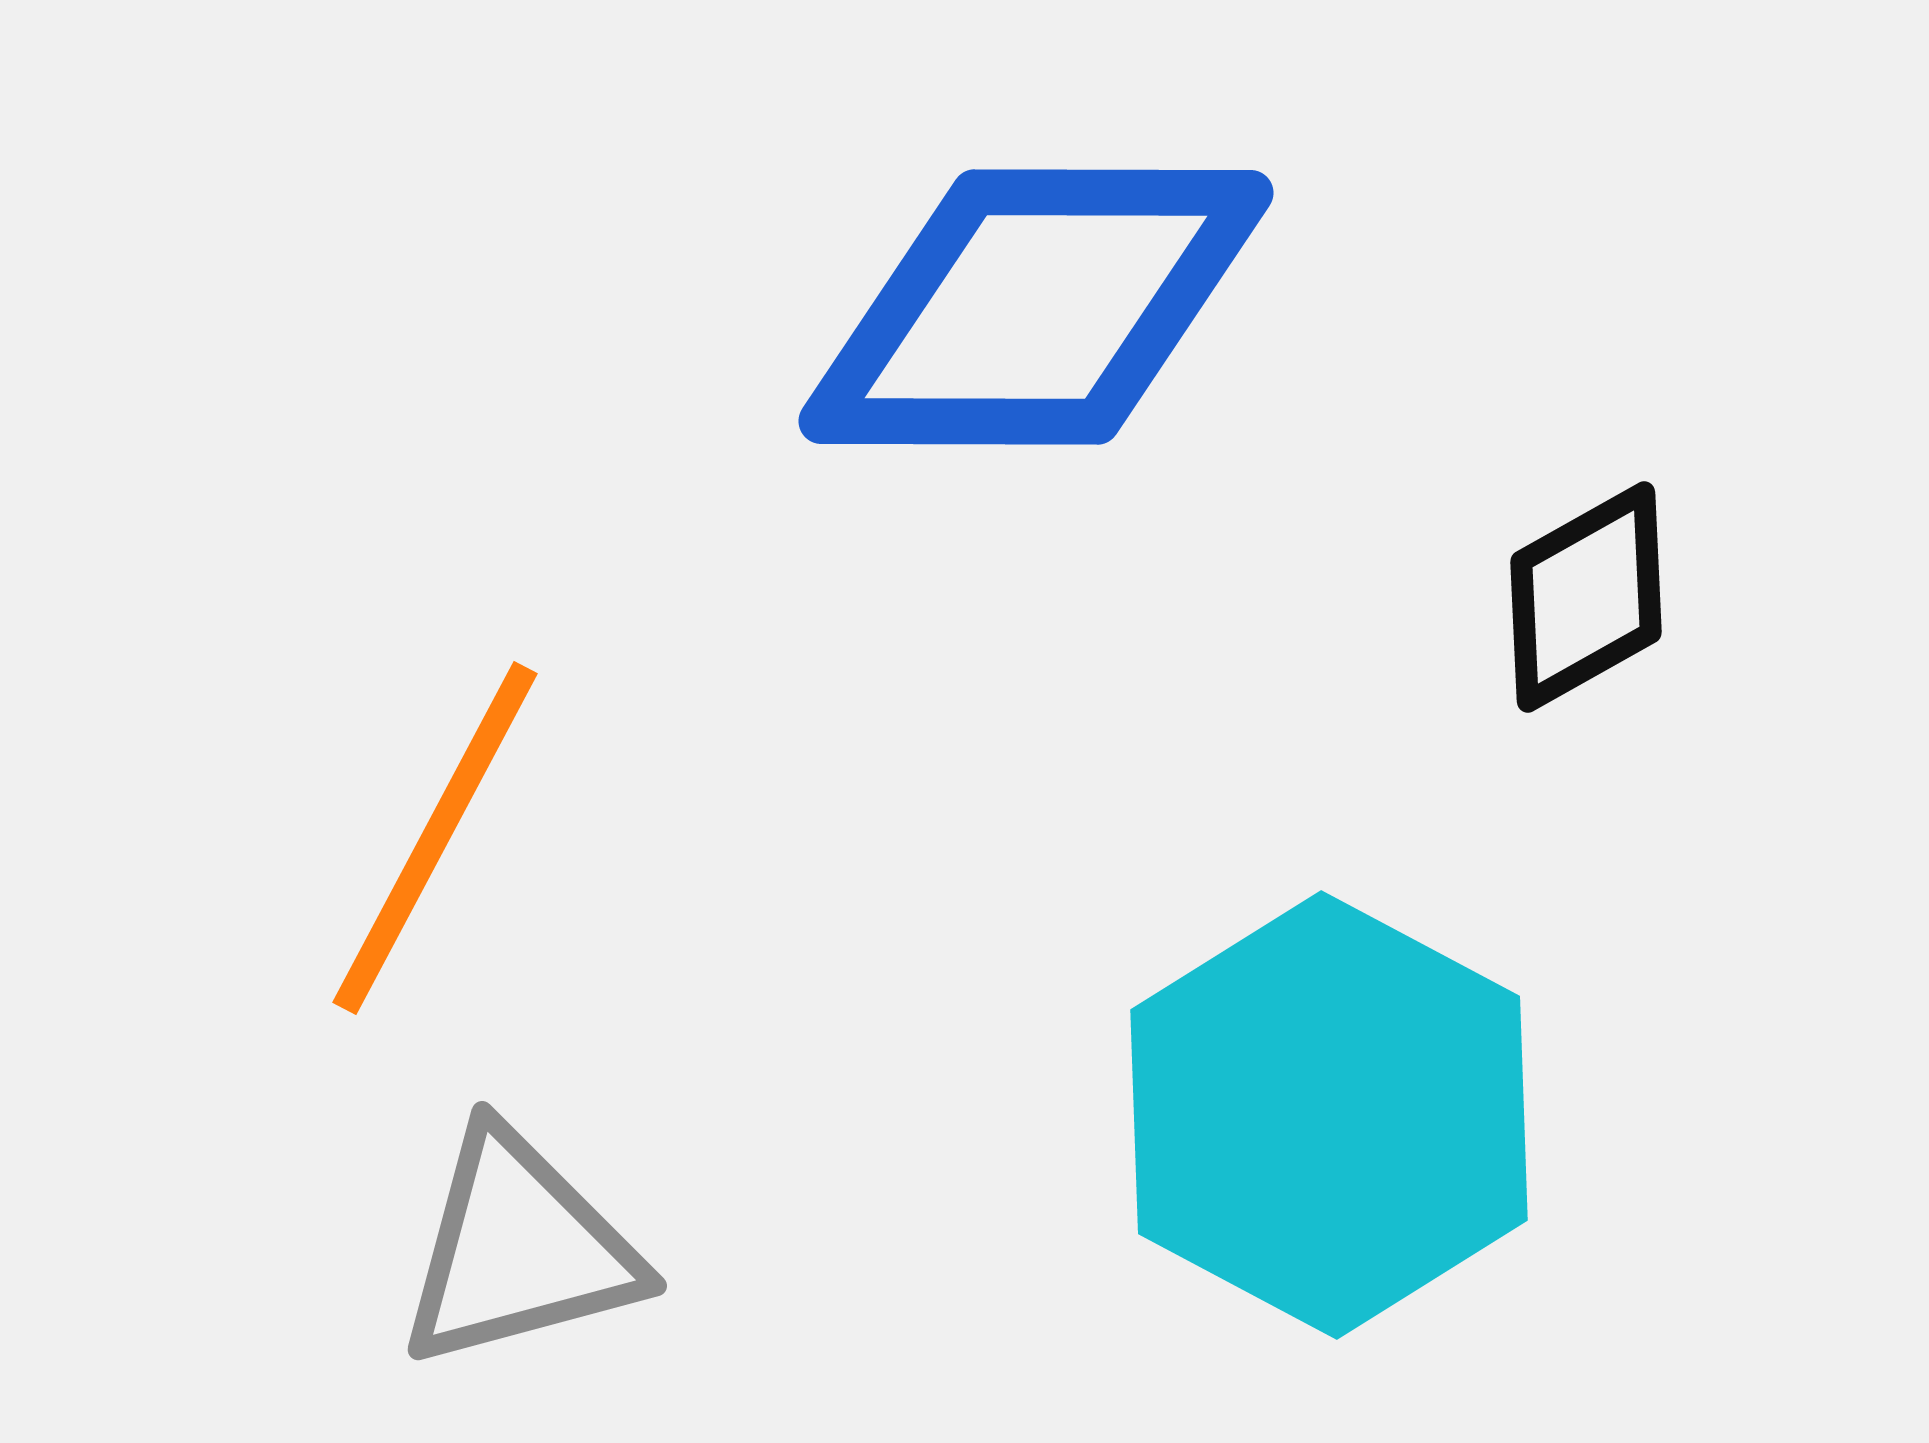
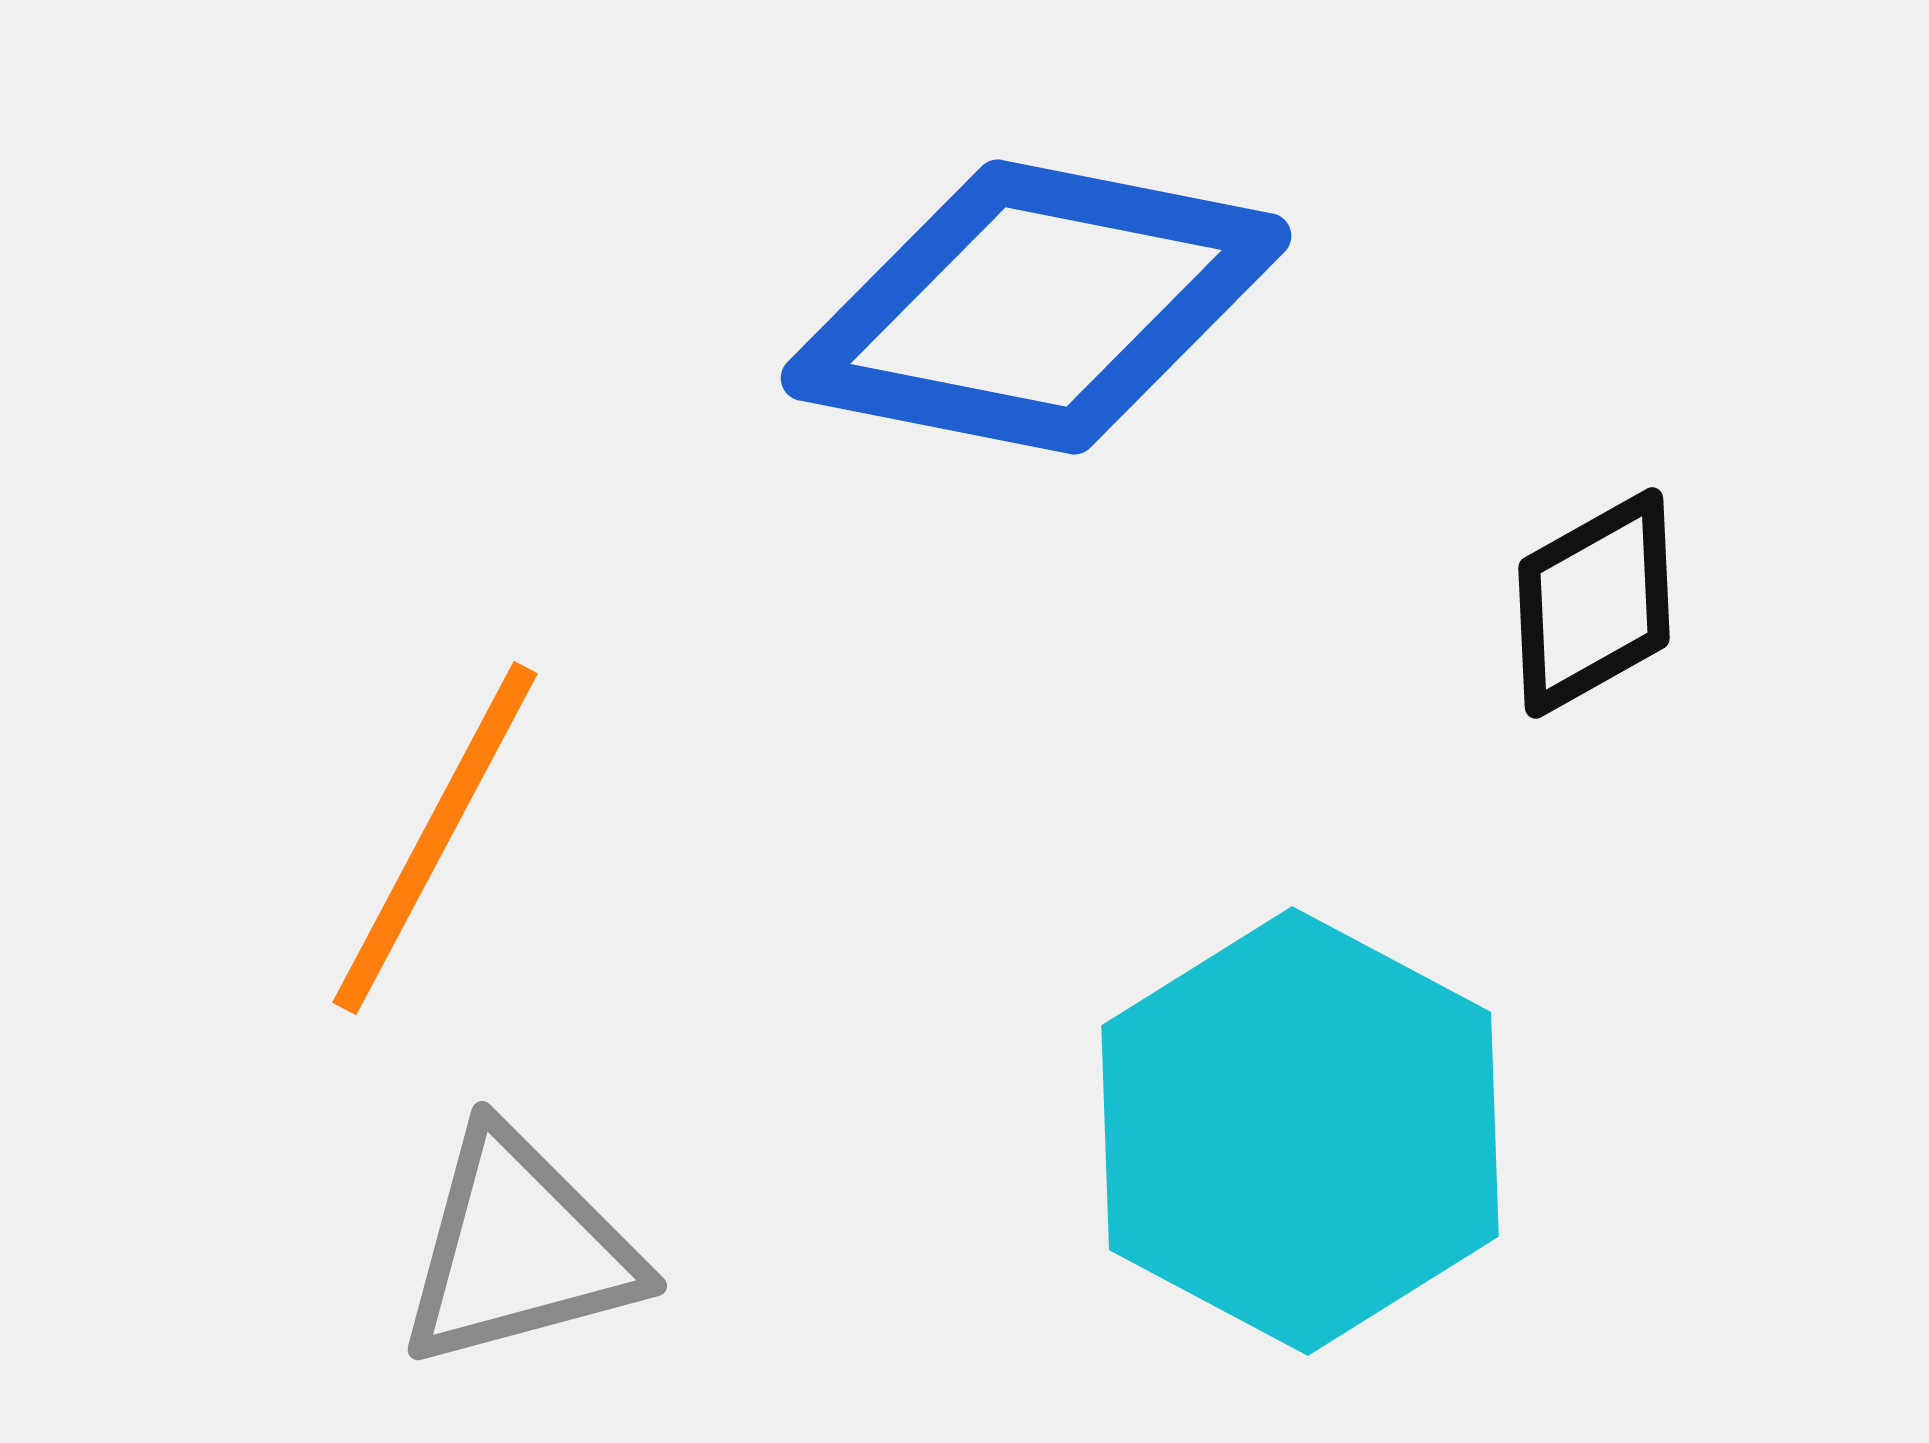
blue diamond: rotated 11 degrees clockwise
black diamond: moved 8 px right, 6 px down
cyan hexagon: moved 29 px left, 16 px down
